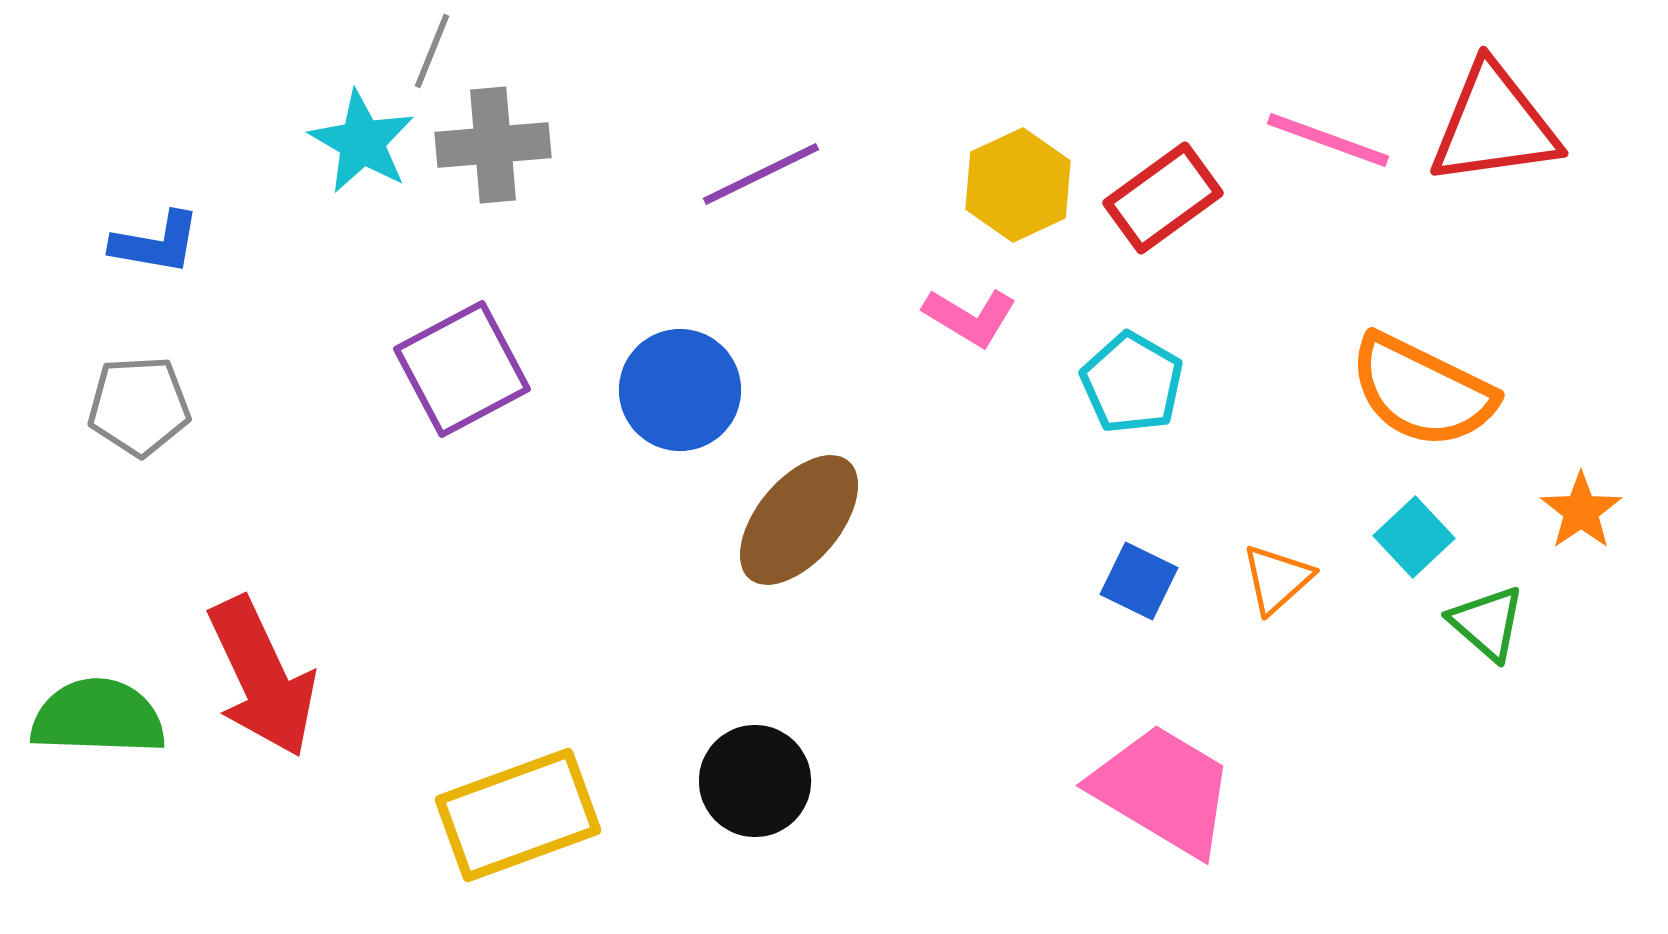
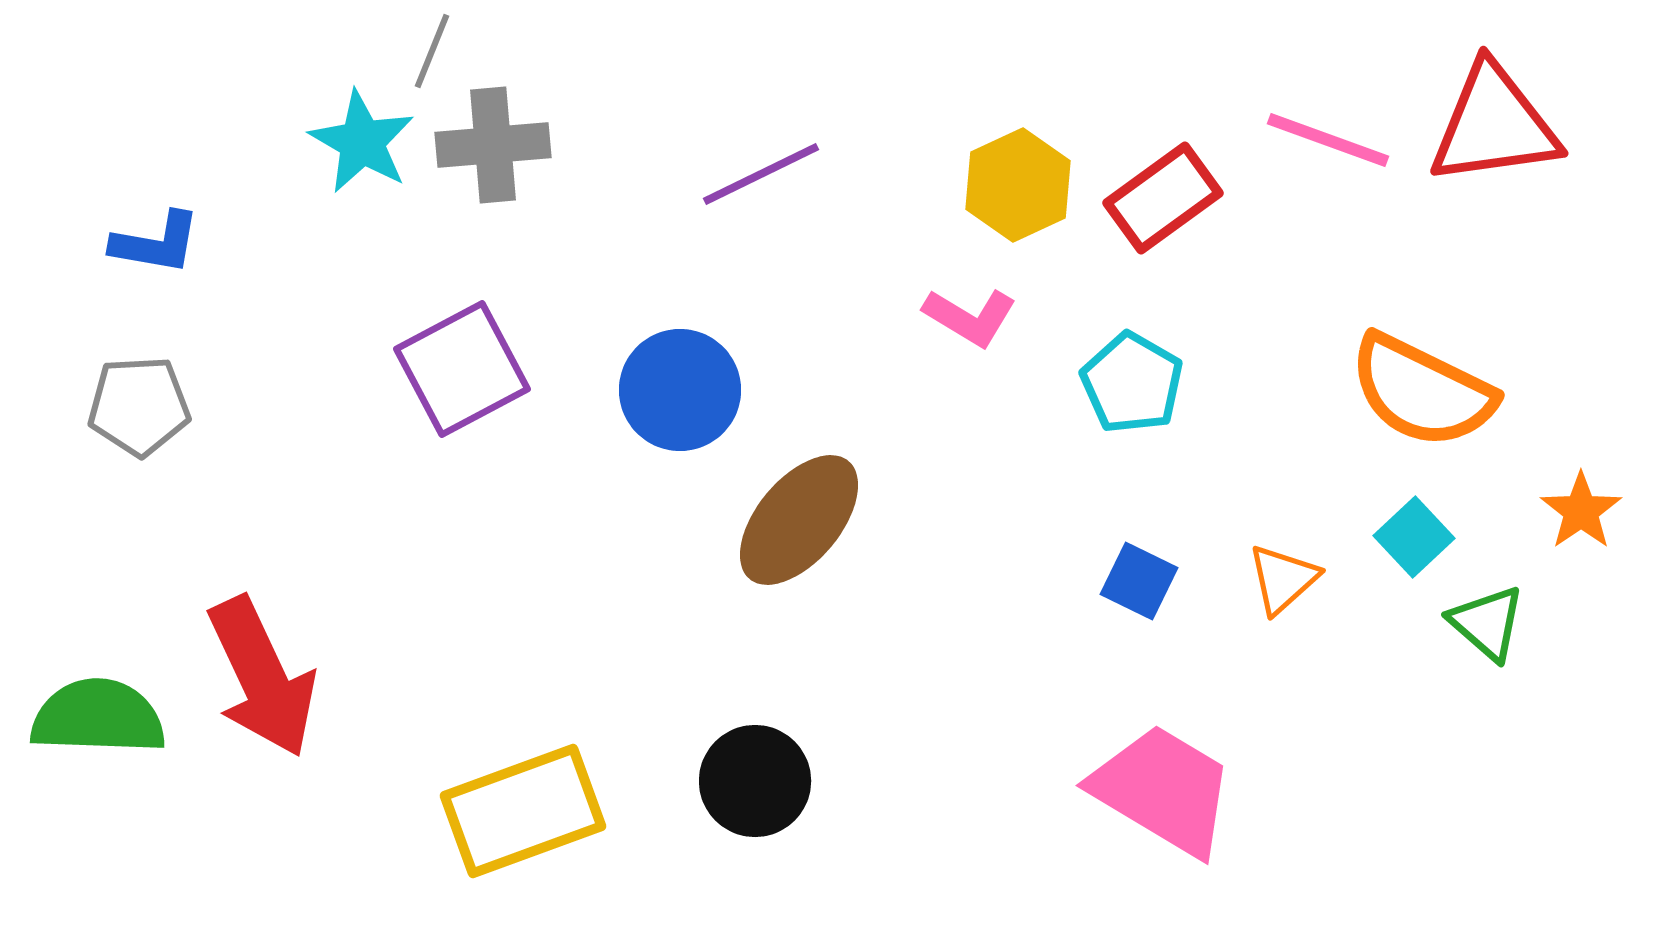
orange triangle: moved 6 px right
yellow rectangle: moved 5 px right, 4 px up
